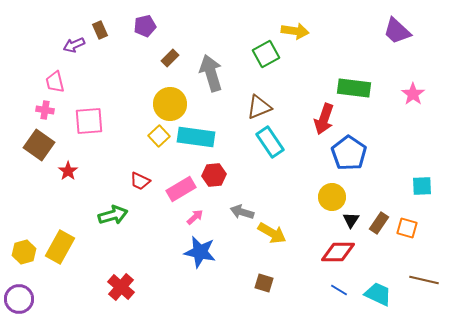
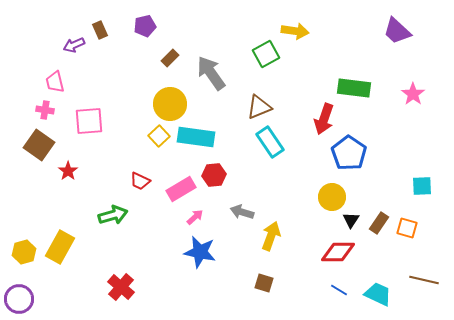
gray arrow at (211, 73): rotated 18 degrees counterclockwise
yellow arrow at (272, 233): moved 1 px left, 3 px down; rotated 100 degrees counterclockwise
